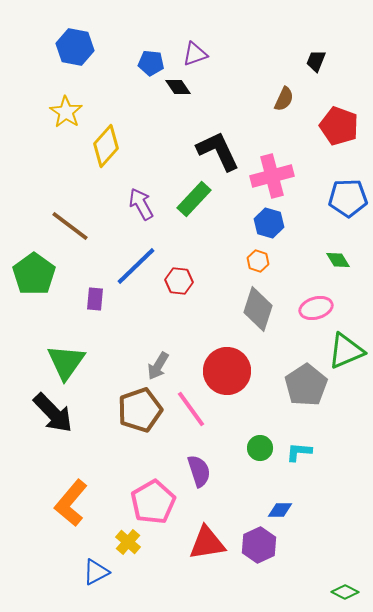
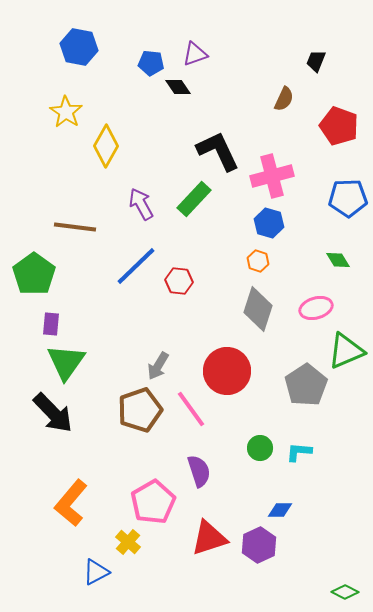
blue hexagon at (75, 47): moved 4 px right
yellow diamond at (106, 146): rotated 12 degrees counterclockwise
brown line at (70, 226): moved 5 px right, 1 px down; rotated 30 degrees counterclockwise
purple rectangle at (95, 299): moved 44 px left, 25 px down
red triangle at (207, 543): moved 2 px right, 5 px up; rotated 9 degrees counterclockwise
